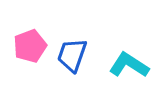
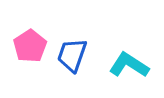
pink pentagon: rotated 12 degrees counterclockwise
